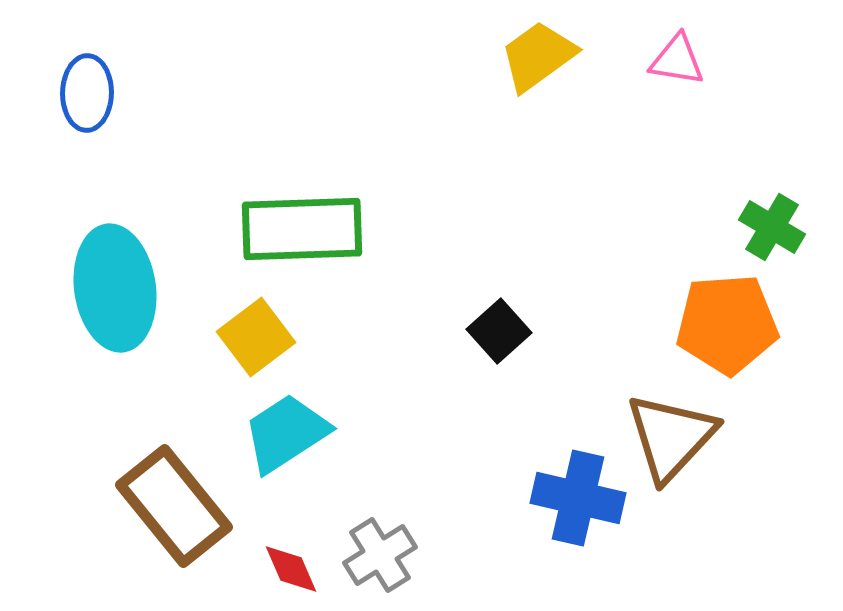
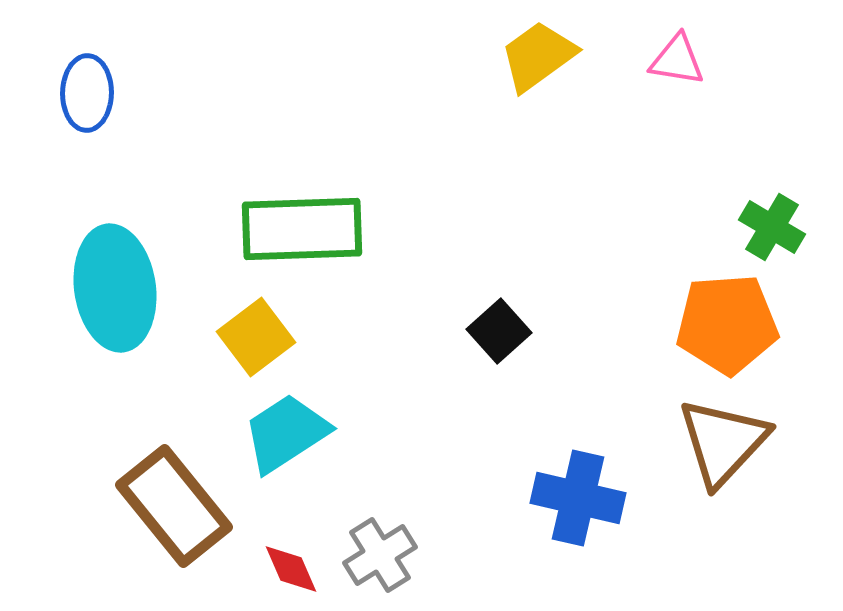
brown triangle: moved 52 px right, 5 px down
